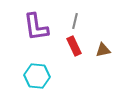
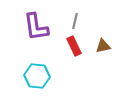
brown triangle: moved 4 px up
